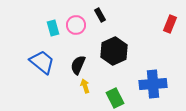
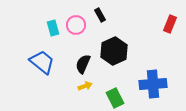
black semicircle: moved 5 px right, 1 px up
yellow arrow: rotated 88 degrees clockwise
